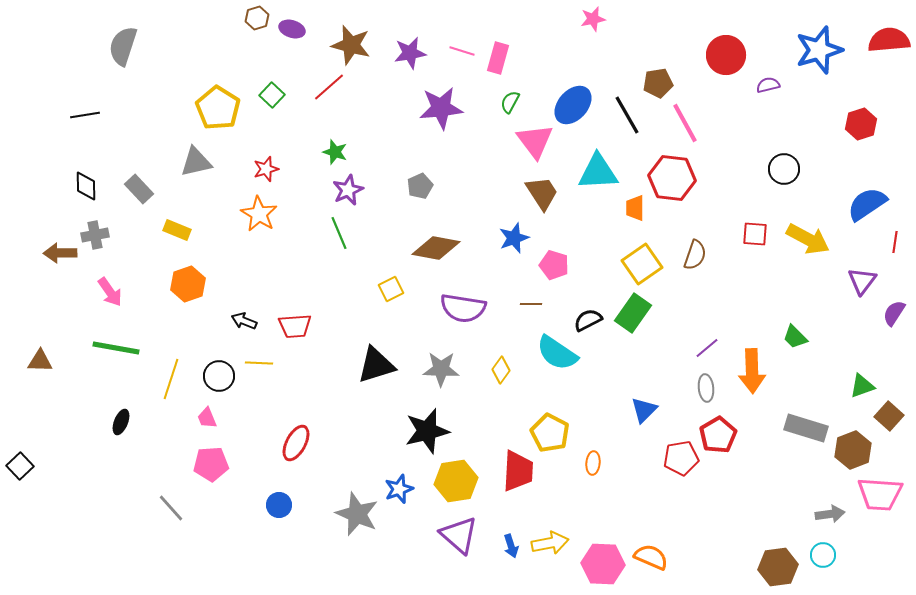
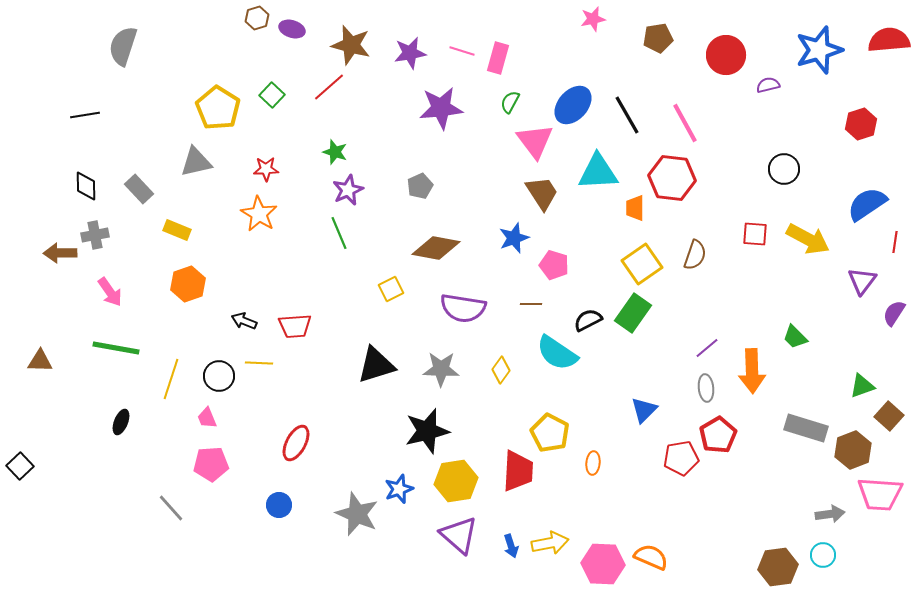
brown pentagon at (658, 83): moved 45 px up
red star at (266, 169): rotated 15 degrees clockwise
